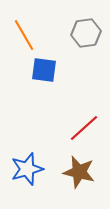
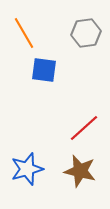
orange line: moved 2 px up
brown star: moved 1 px right, 1 px up
